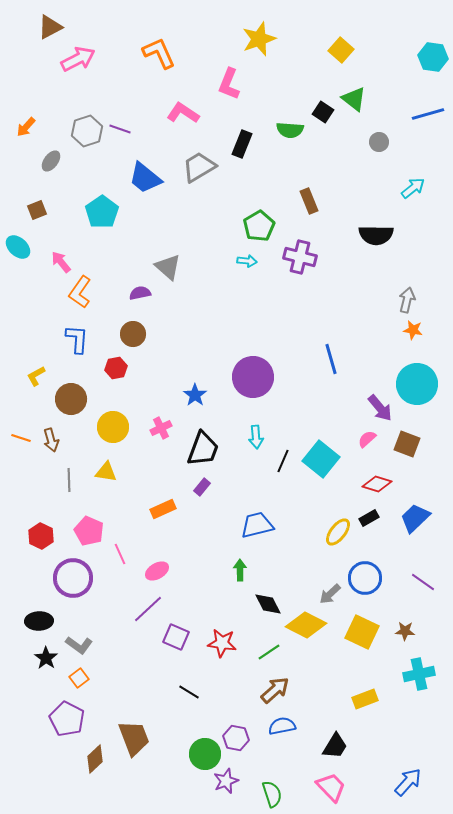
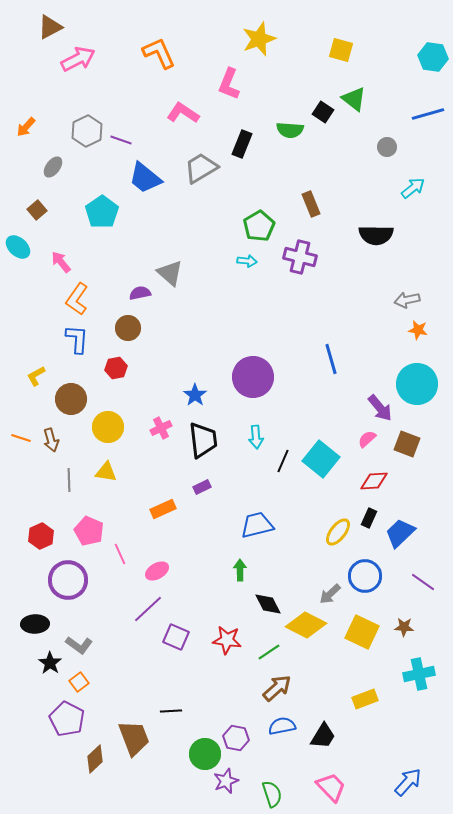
yellow square at (341, 50): rotated 25 degrees counterclockwise
purple line at (120, 129): moved 1 px right, 11 px down
gray hexagon at (87, 131): rotated 8 degrees counterclockwise
gray circle at (379, 142): moved 8 px right, 5 px down
gray ellipse at (51, 161): moved 2 px right, 6 px down
gray trapezoid at (199, 167): moved 2 px right, 1 px down
brown rectangle at (309, 201): moved 2 px right, 3 px down
brown square at (37, 210): rotated 18 degrees counterclockwise
gray triangle at (168, 267): moved 2 px right, 6 px down
orange L-shape at (80, 292): moved 3 px left, 7 px down
gray arrow at (407, 300): rotated 115 degrees counterclockwise
orange star at (413, 330): moved 5 px right
brown circle at (133, 334): moved 5 px left, 6 px up
yellow circle at (113, 427): moved 5 px left
black trapezoid at (203, 449): moved 9 px up; rotated 27 degrees counterclockwise
red diamond at (377, 484): moved 3 px left, 3 px up; rotated 20 degrees counterclockwise
purple rectangle at (202, 487): rotated 24 degrees clockwise
black rectangle at (369, 518): rotated 36 degrees counterclockwise
blue trapezoid at (415, 518): moved 15 px left, 15 px down
red hexagon at (41, 536): rotated 10 degrees clockwise
purple circle at (73, 578): moved 5 px left, 2 px down
blue circle at (365, 578): moved 2 px up
black ellipse at (39, 621): moved 4 px left, 3 px down
brown star at (405, 631): moved 1 px left, 4 px up
red star at (222, 643): moved 5 px right, 3 px up
black star at (46, 658): moved 4 px right, 5 px down
orange square at (79, 678): moved 4 px down
brown arrow at (275, 690): moved 2 px right, 2 px up
black line at (189, 692): moved 18 px left, 19 px down; rotated 35 degrees counterclockwise
black trapezoid at (335, 746): moved 12 px left, 10 px up
